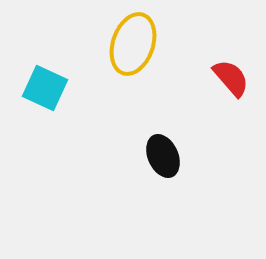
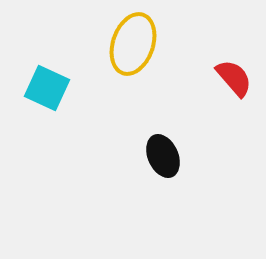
red semicircle: moved 3 px right
cyan square: moved 2 px right
